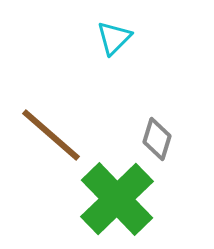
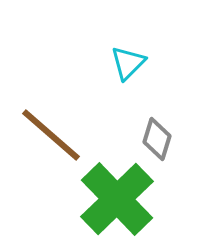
cyan triangle: moved 14 px right, 25 px down
